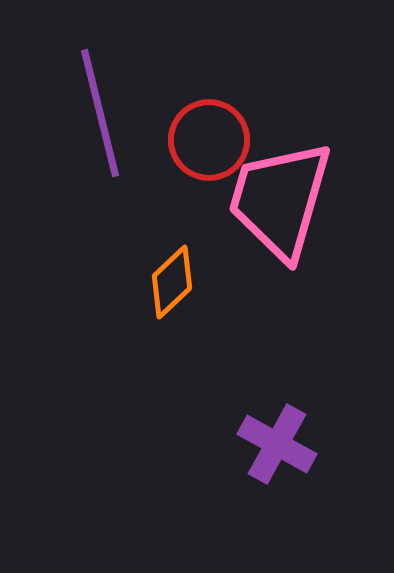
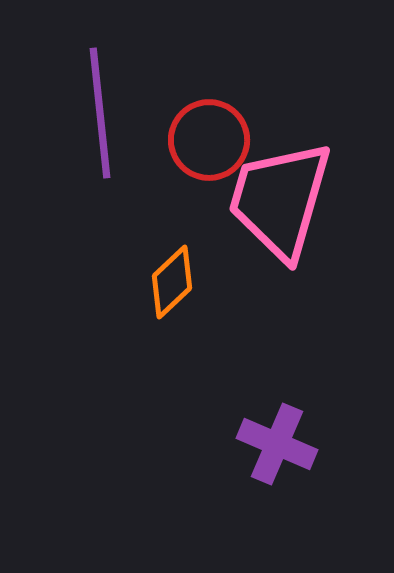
purple line: rotated 8 degrees clockwise
purple cross: rotated 6 degrees counterclockwise
